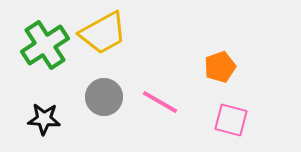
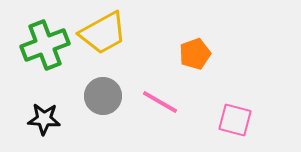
green cross: rotated 12 degrees clockwise
orange pentagon: moved 25 px left, 13 px up
gray circle: moved 1 px left, 1 px up
pink square: moved 4 px right
